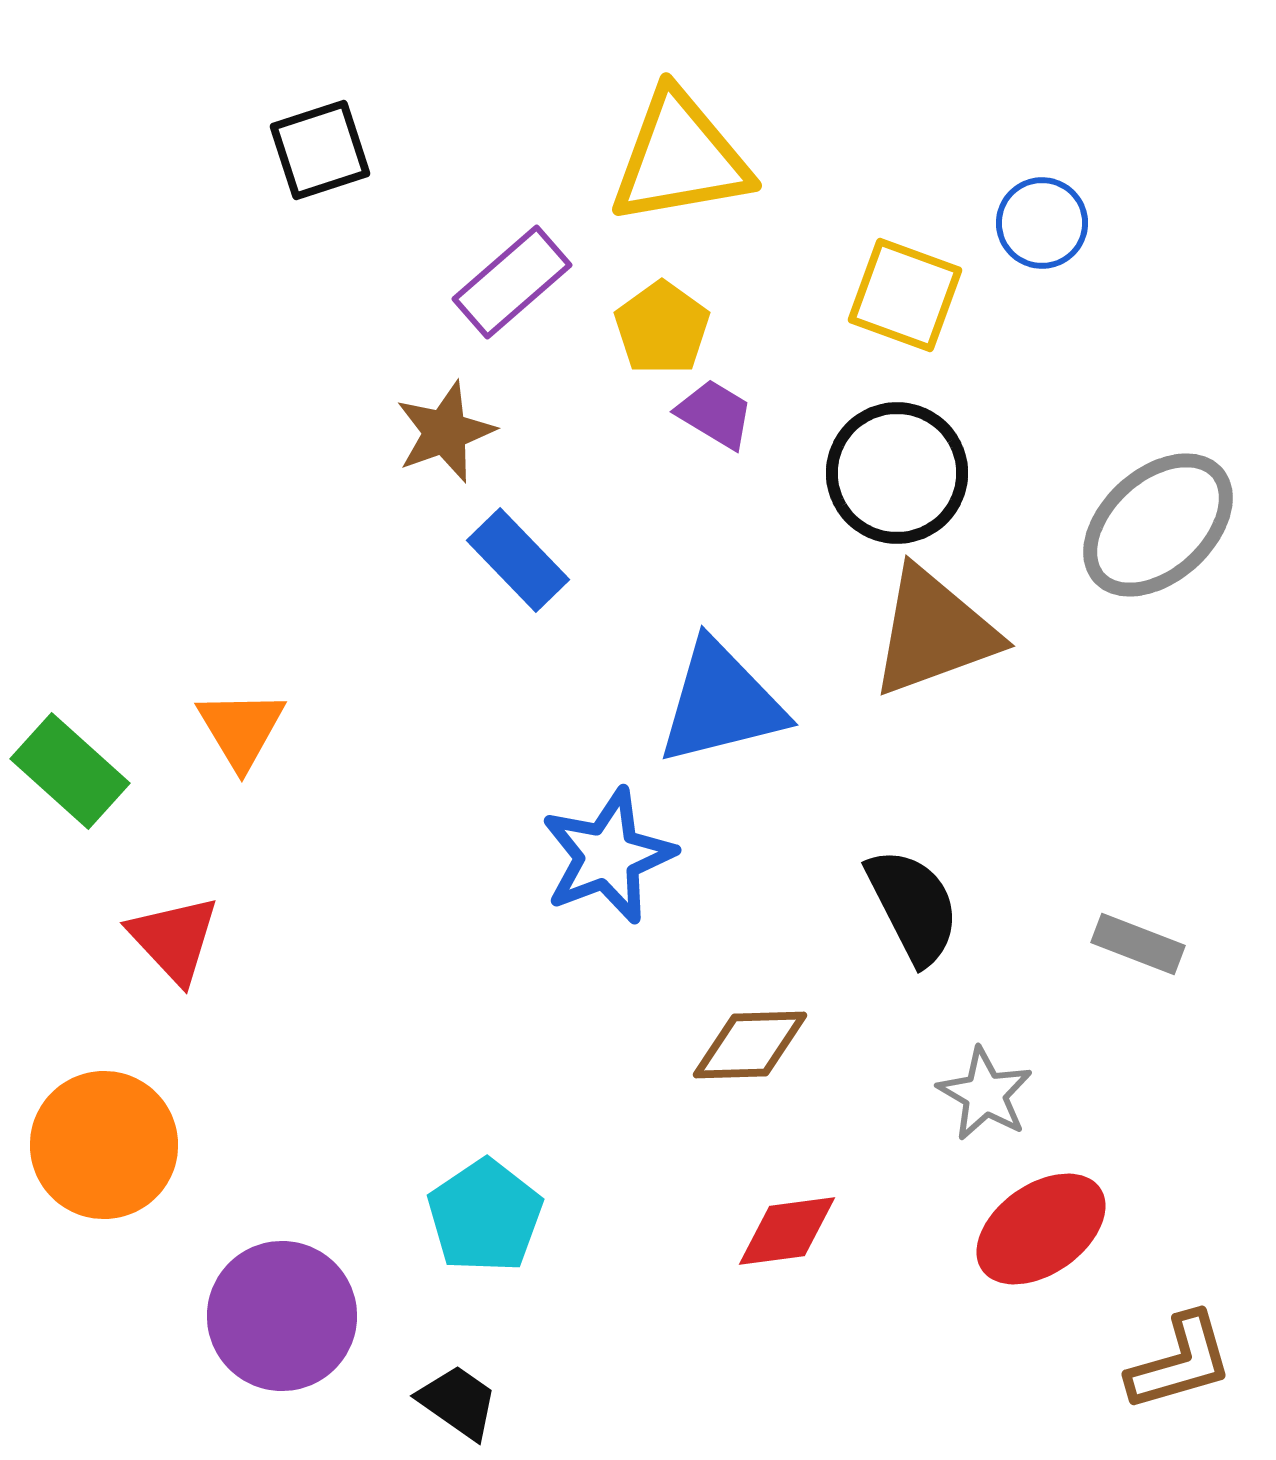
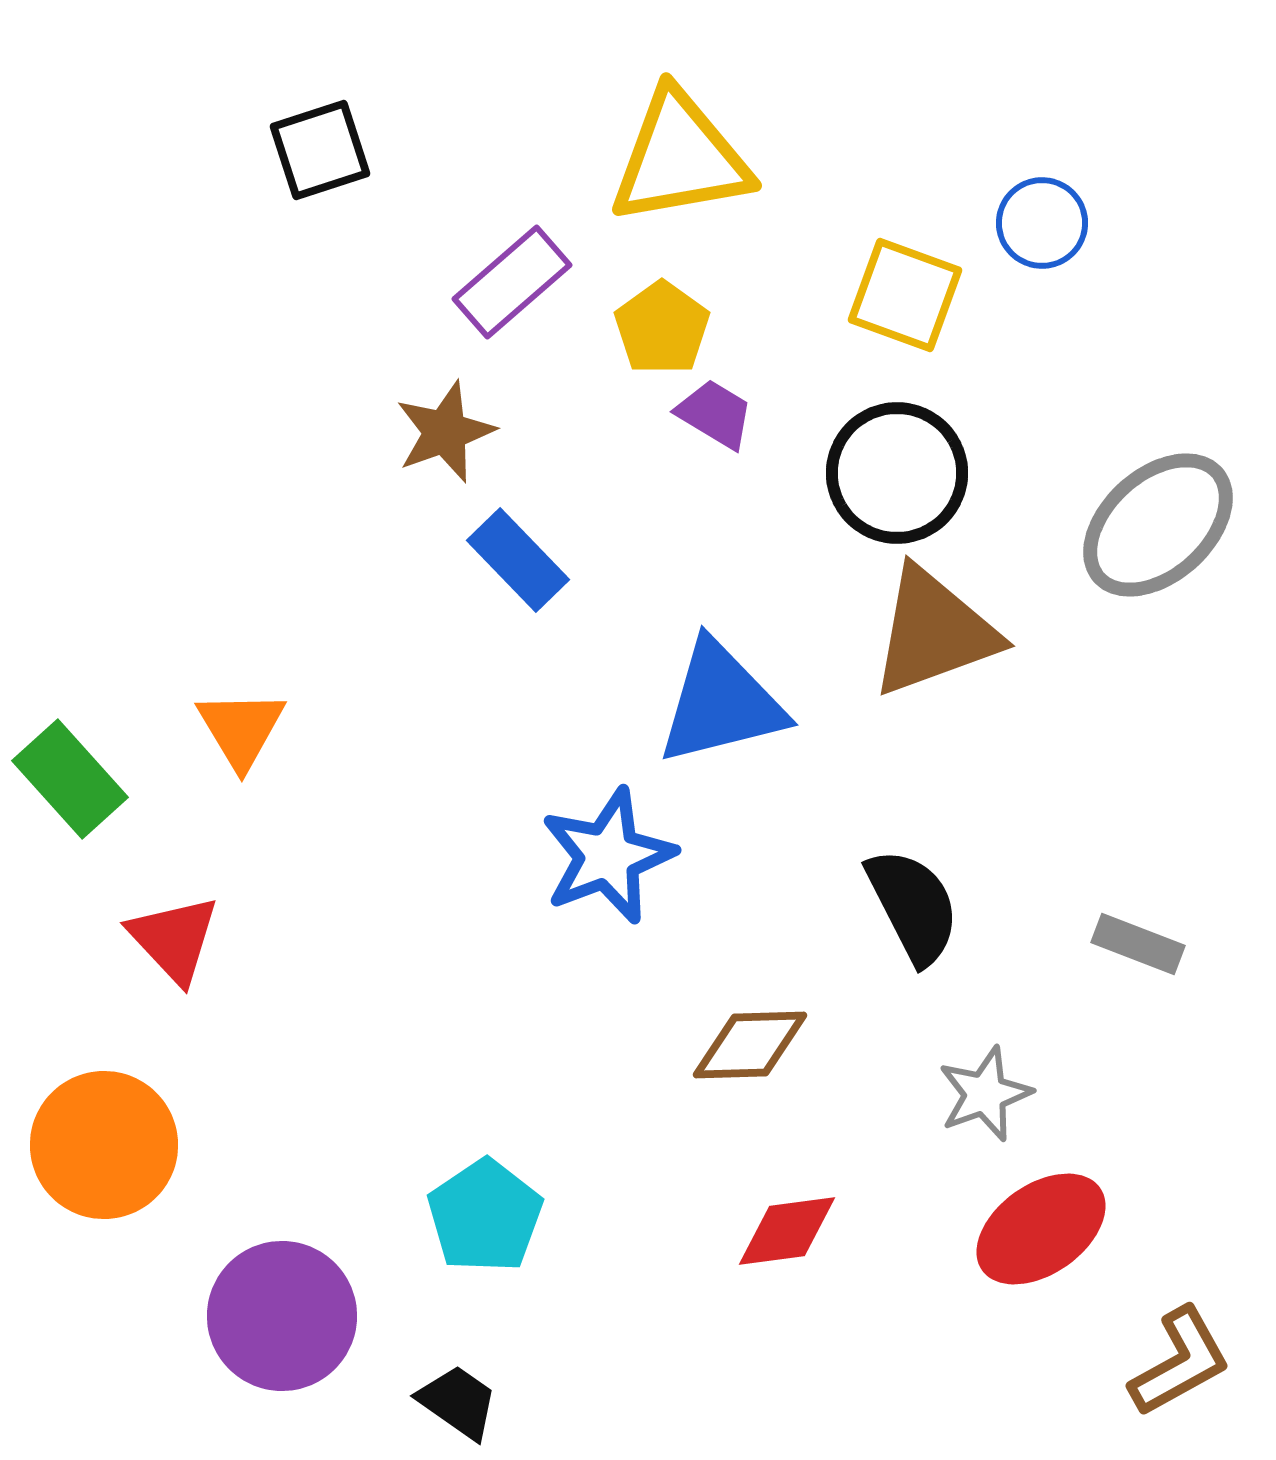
green rectangle: moved 8 px down; rotated 6 degrees clockwise
gray star: rotated 22 degrees clockwise
brown L-shape: rotated 13 degrees counterclockwise
